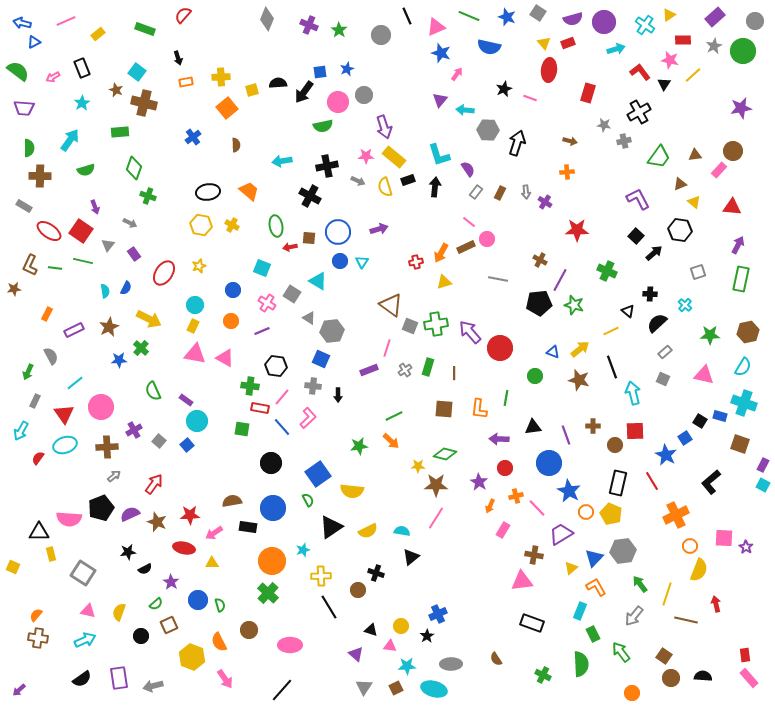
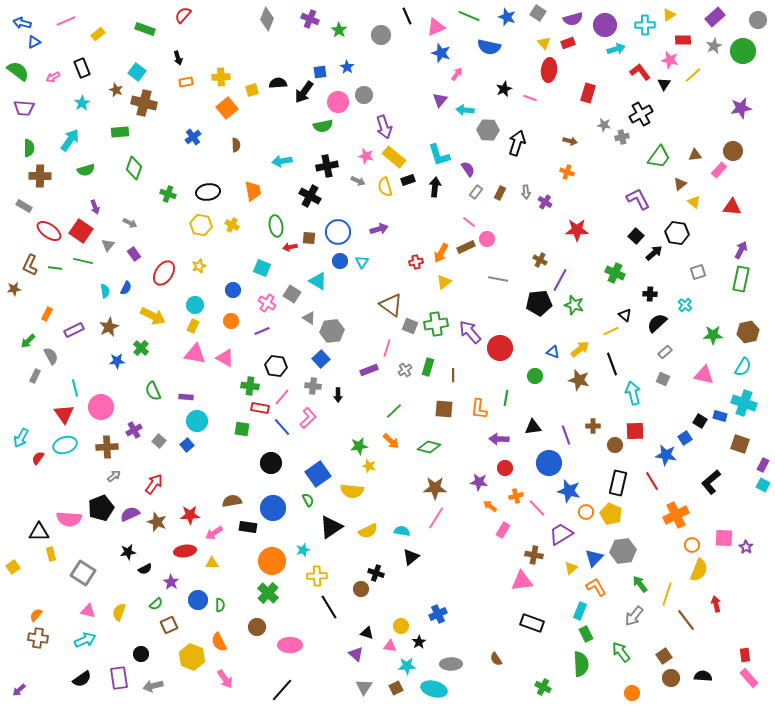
gray circle at (755, 21): moved 3 px right, 1 px up
purple circle at (604, 22): moved 1 px right, 3 px down
purple cross at (309, 25): moved 1 px right, 6 px up
cyan cross at (645, 25): rotated 36 degrees counterclockwise
blue star at (347, 69): moved 2 px up; rotated 16 degrees counterclockwise
black cross at (639, 112): moved 2 px right, 2 px down
gray cross at (624, 141): moved 2 px left, 4 px up
pink star at (366, 156): rotated 14 degrees clockwise
orange cross at (567, 172): rotated 24 degrees clockwise
brown triangle at (680, 184): rotated 16 degrees counterclockwise
orange trapezoid at (249, 191): moved 4 px right; rotated 40 degrees clockwise
green cross at (148, 196): moved 20 px right, 2 px up
black hexagon at (680, 230): moved 3 px left, 3 px down
purple arrow at (738, 245): moved 3 px right, 5 px down
green cross at (607, 271): moved 8 px right, 2 px down
yellow triangle at (444, 282): rotated 21 degrees counterclockwise
black triangle at (628, 311): moved 3 px left, 4 px down
yellow arrow at (149, 319): moved 4 px right, 3 px up
green star at (710, 335): moved 3 px right
blue square at (321, 359): rotated 24 degrees clockwise
blue star at (119, 360): moved 2 px left, 1 px down
black line at (612, 367): moved 3 px up
green arrow at (28, 372): moved 31 px up; rotated 21 degrees clockwise
brown line at (454, 373): moved 1 px left, 2 px down
cyan line at (75, 383): moved 5 px down; rotated 66 degrees counterclockwise
purple rectangle at (186, 400): moved 3 px up; rotated 32 degrees counterclockwise
gray rectangle at (35, 401): moved 25 px up
green line at (394, 416): moved 5 px up; rotated 18 degrees counterclockwise
cyan arrow at (21, 431): moved 7 px down
green diamond at (445, 454): moved 16 px left, 7 px up
blue star at (666, 455): rotated 20 degrees counterclockwise
yellow star at (418, 466): moved 49 px left; rotated 16 degrees clockwise
purple star at (479, 482): rotated 24 degrees counterclockwise
brown star at (436, 485): moved 1 px left, 3 px down
blue star at (569, 491): rotated 15 degrees counterclockwise
orange arrow at (490, 506): rotated 104 degrees clockwise
orange circle at (690, 546): moved 2 px right, 1 px up
red ellipse at (184, 548): moved 1 px right, 3 px down; rotated 20 degrees counterclockwise
yellow square at (13, 567): rotated 32 degrees clockwise
yellow cross at (321, 576): moved 4 px left
brown circle at (358, 590): moved 3 px right, 1 px up
green semicircle at (220, 605): rotated 16 degrees clockwise
brown line at (686, 620): rotated 40 degrees clockwise
brown circle at (249, 630): moved 8 px right, 3 px up
black triangle at (371, 630): moved 4 px left, 3 px down
green rectangle at (593, 634): moved 7 px left
black circle at (141, 636): moved 18 px down
black star at (427, 636): moved 8 px left, 6 px down
brown square at (664, 656): rotated 21 degrees clockwise
green cross at (543, 675): moved 12 px down
